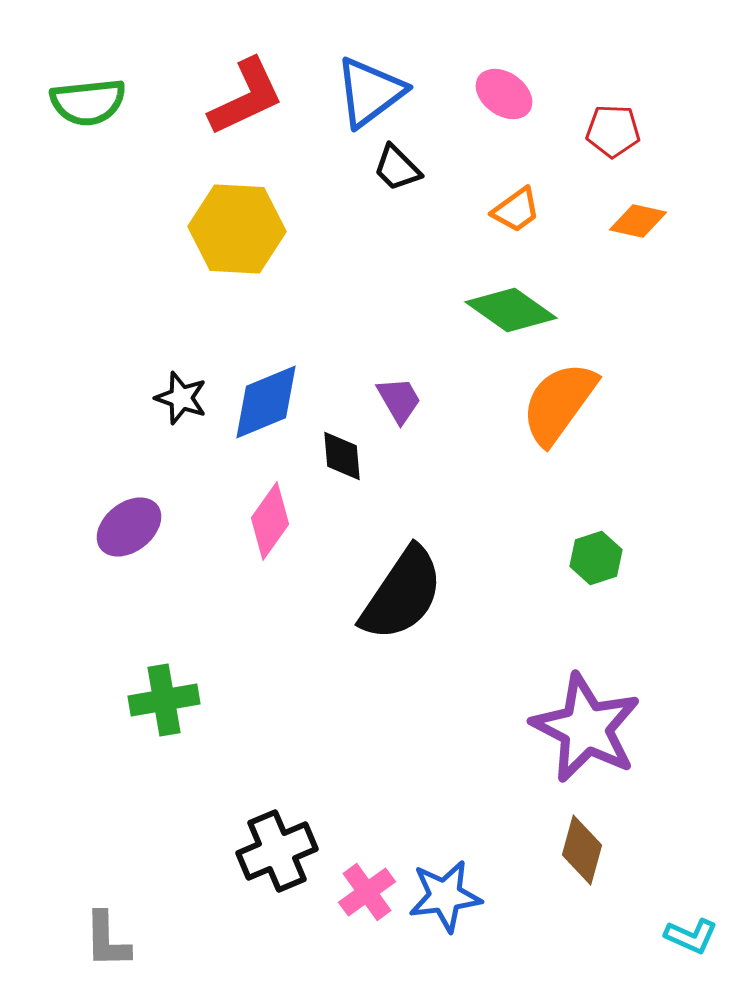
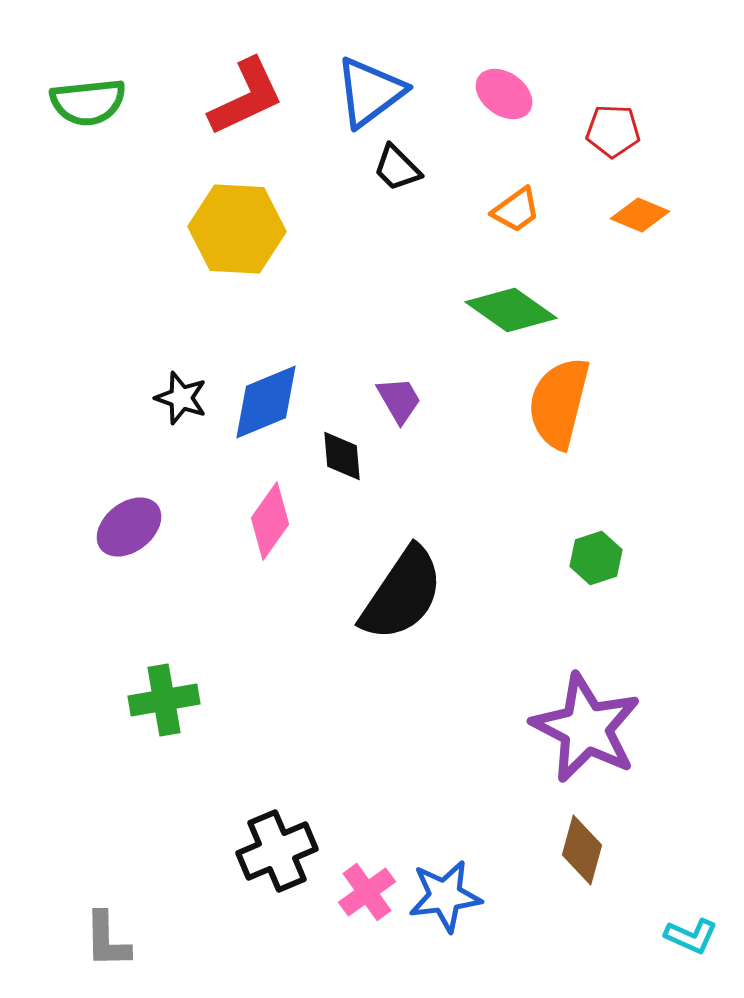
orange diamond: moved 2 px right, 6 px up; rotated 10 degrees clockwise
orange semicircle: rotated 22 degrees counterclockwise
